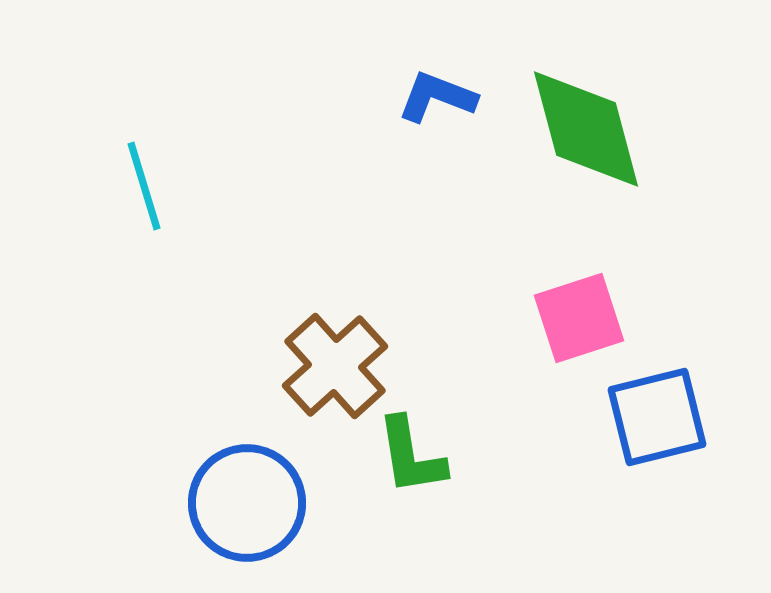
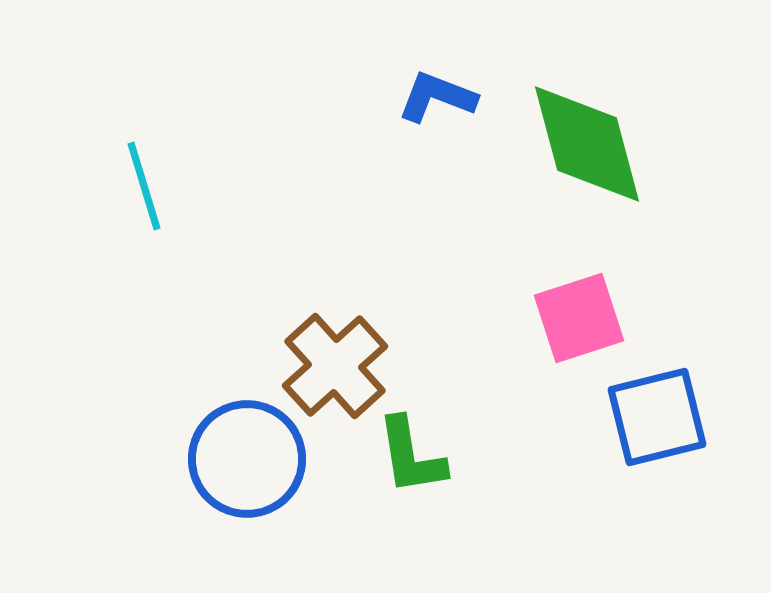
green diamond: moved 1 px right, 15 px down
blue circle: moved 44 px up
